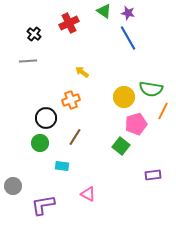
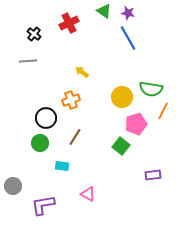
yellow circle: moved 2 px left
